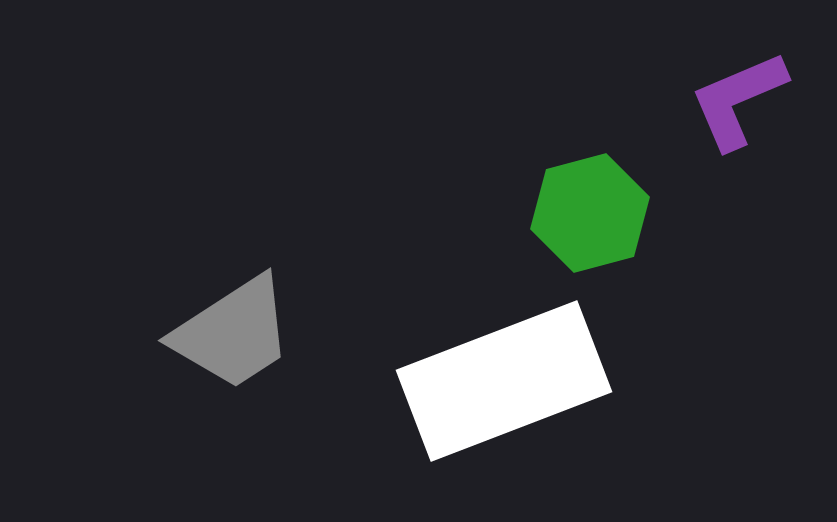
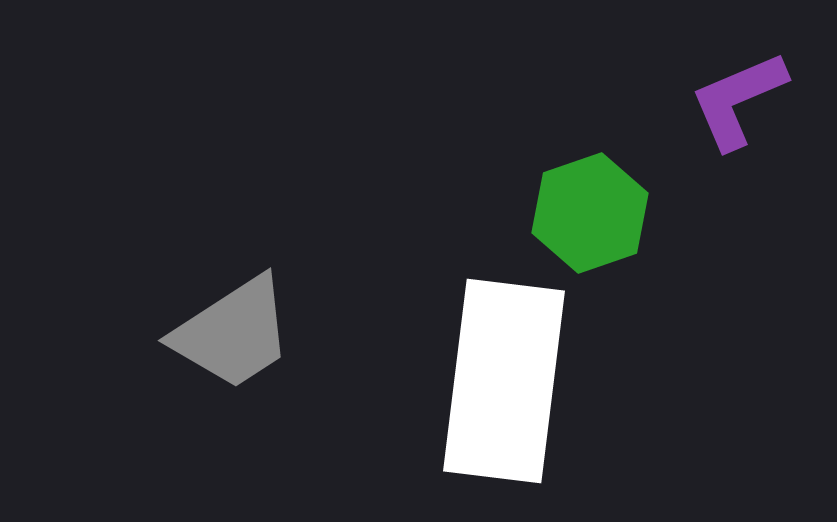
green hexagon: rotated 4 degrees counterclockwise
white rectangle: rotated 62 degrees counterclockwise
